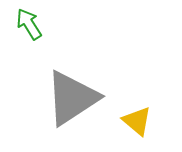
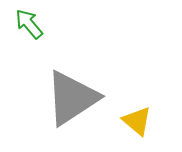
green arrow: rotated 8 degrees counterclockwise
